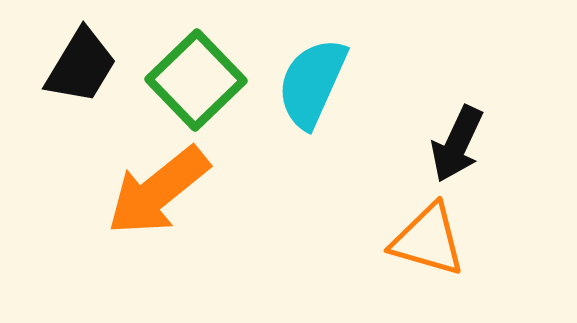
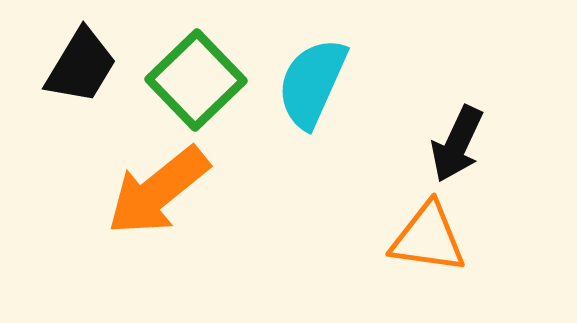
orange triangle: moved 2 px up; rotated 8 degrees counterclockwise
